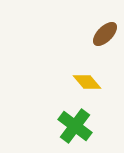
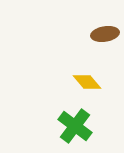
brown ellipse: rotated 36 degrees clockwise
